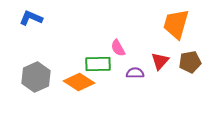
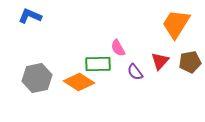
blue L-shape: moved 1 px left, 2 px up
orange trapezoid: rotated 16 degrees clockwise
purple semicircle: moved 1 px up; rotated 126 degrees counterclockwise
gray hexagon: moved 1 px right, 1 px down; rotated 12 degrees clockwise
